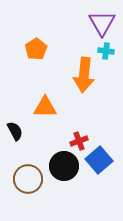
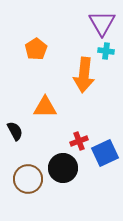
blue square: moved 6 px right, 7 px up; rotated 16 degrees clockwise
black circle: moved 1 px left, 2 px down
